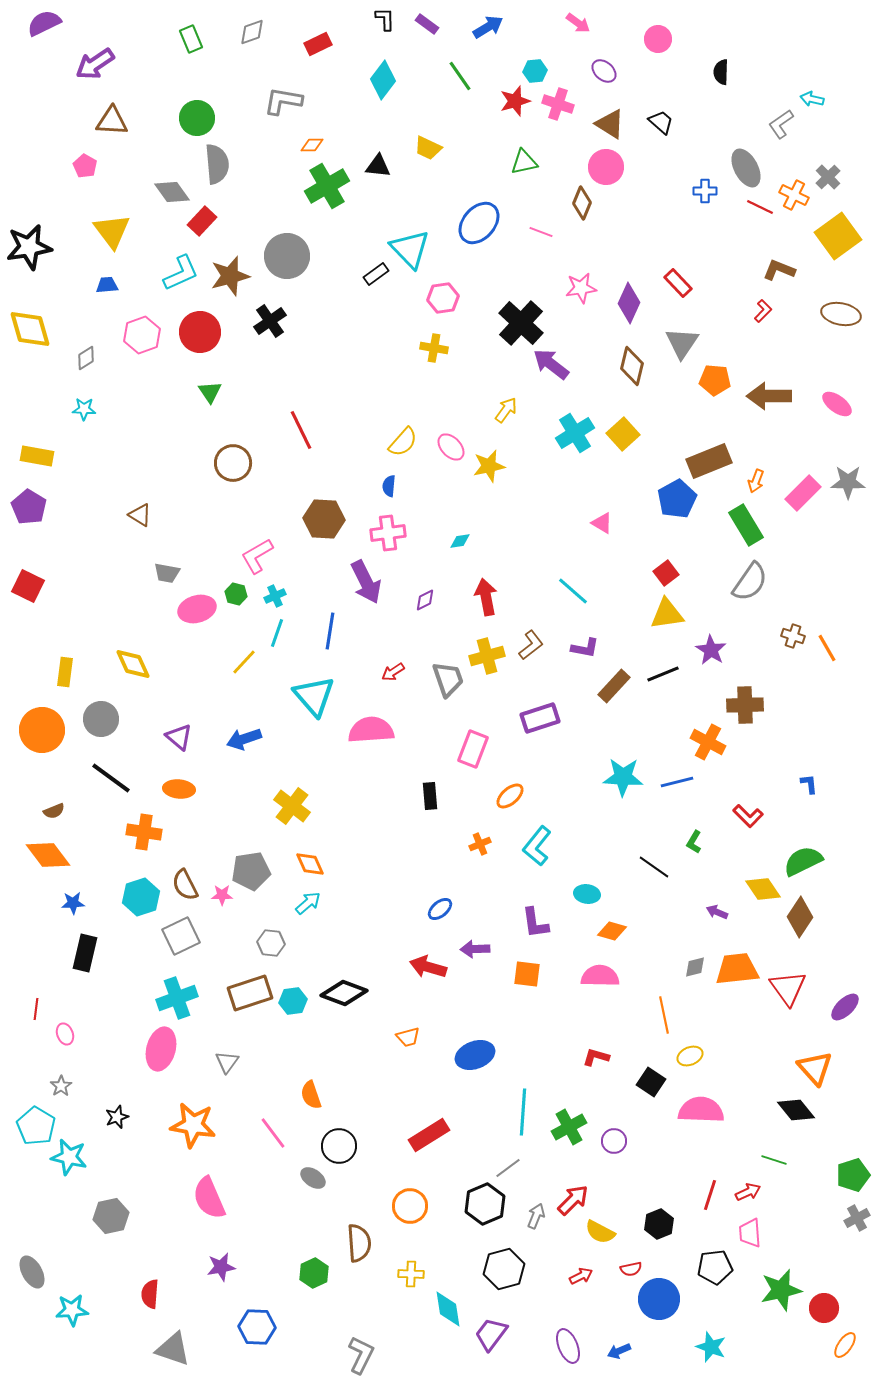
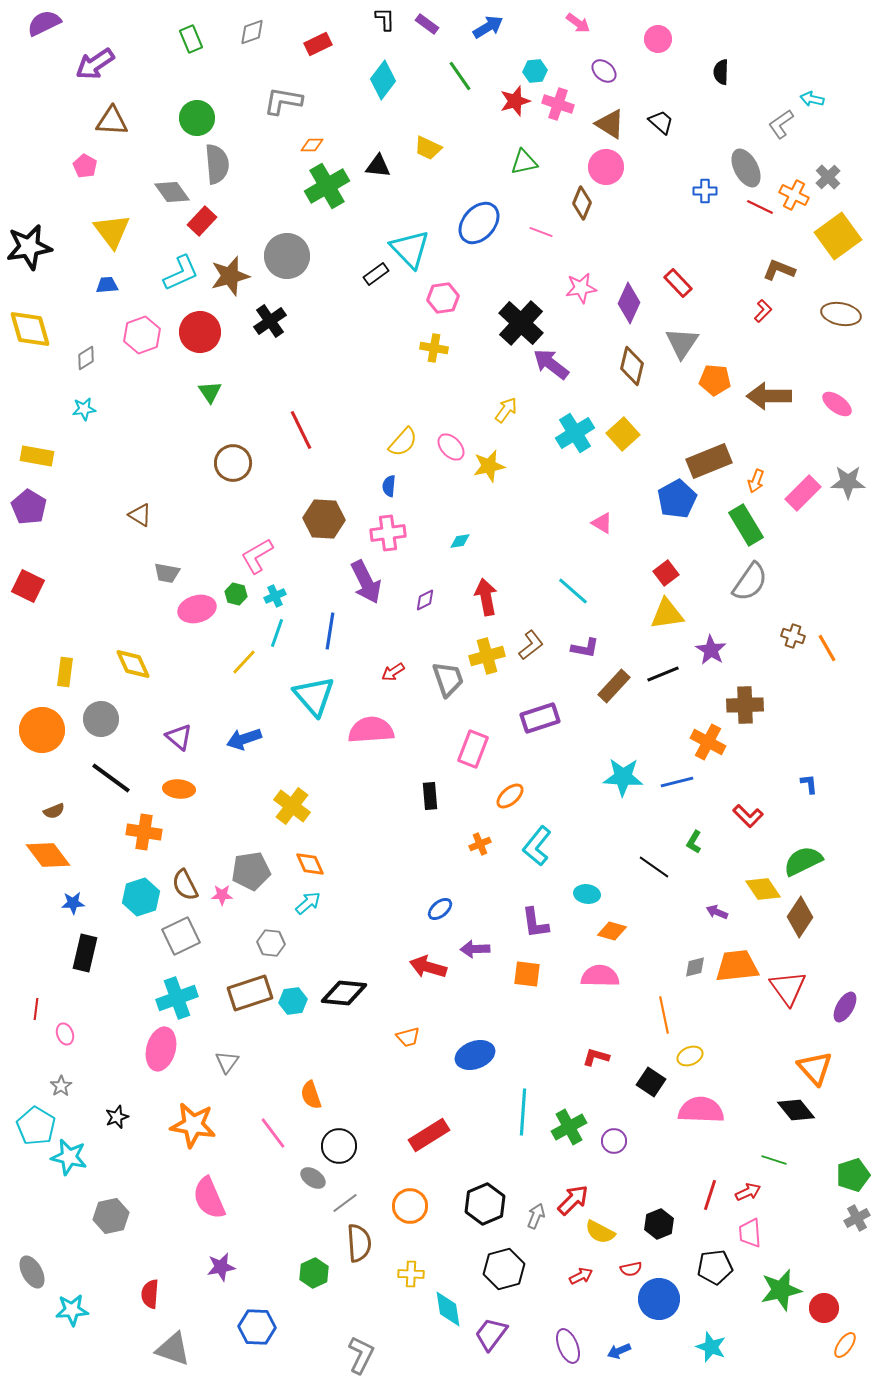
cyan star at (84, 409): rotated 10 degrees counterclockwise
orange trapezoid at (737, 969): moved 3 px up
black diamond at (344, 993): rotated 15 degrees counterclockwise
purple ellipse at (845, 1007): rotated 16 degrees counterclockwise
gray line at (508, 1168): moved 163 px left, 35 px down
